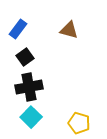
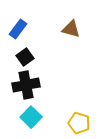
brown triangle: moved 2 px right, 1 px up
black cross: moved 3 px left, 2 px up
